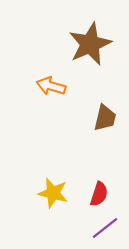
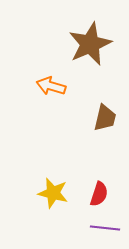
purple line: rotated 44 degrees clockwise
